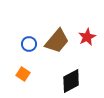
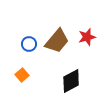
red star: rotated 12 degrees clockwise
orange square: moved 1 px left, 1 px down; rotated 16 degrees clockwise
